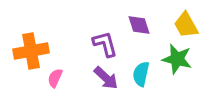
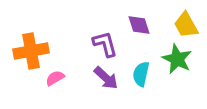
green star: rotated 12 degrees clockwise
pink semicircle: rotated 36 degrees clockwise
